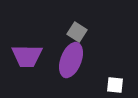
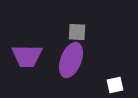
gray square: rotated 30 degrees counterclockwise
white square: rotated 18 degrees counterclockwise
